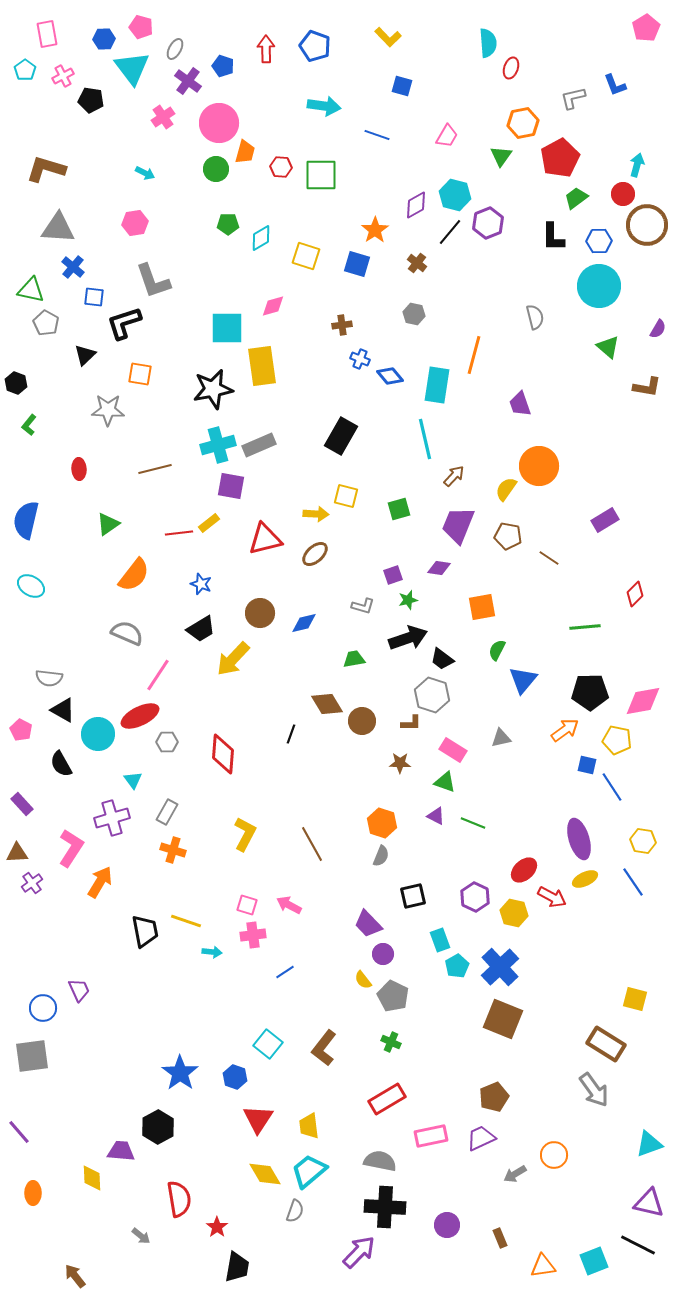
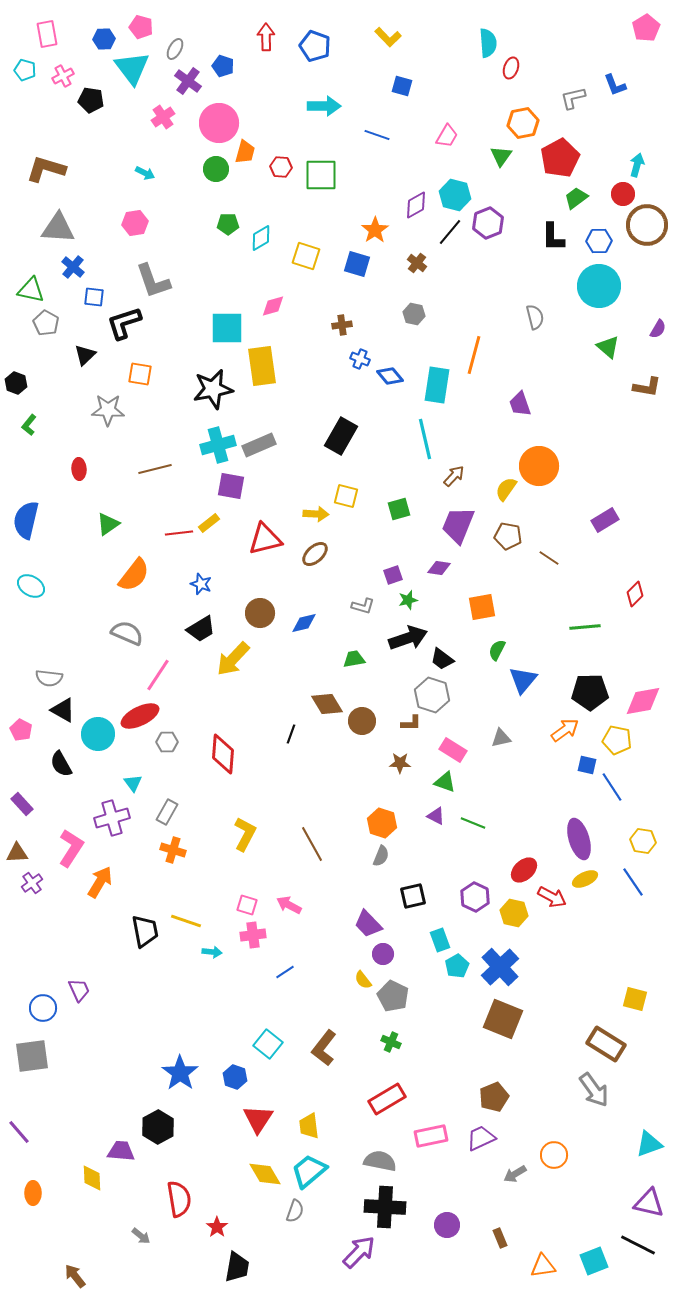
red arrow at (266, 49): moved 12 px up
cyan pentagon at (25, 70): rotated 20 degrees counterclockwise
cyan arrow at (324, 106): rotated 8 degrees counterclockwise
cyan triangle at (133, 780): moved 3 px down
